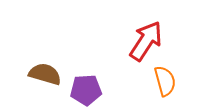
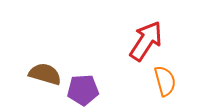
purple pentagon: moved 3 px left
